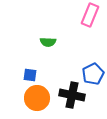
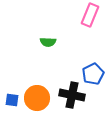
blue square: moved 18 px left, 25 px down
